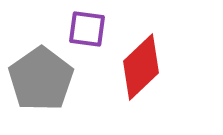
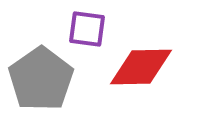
red diamond: rotated 42 degrees clockwise
